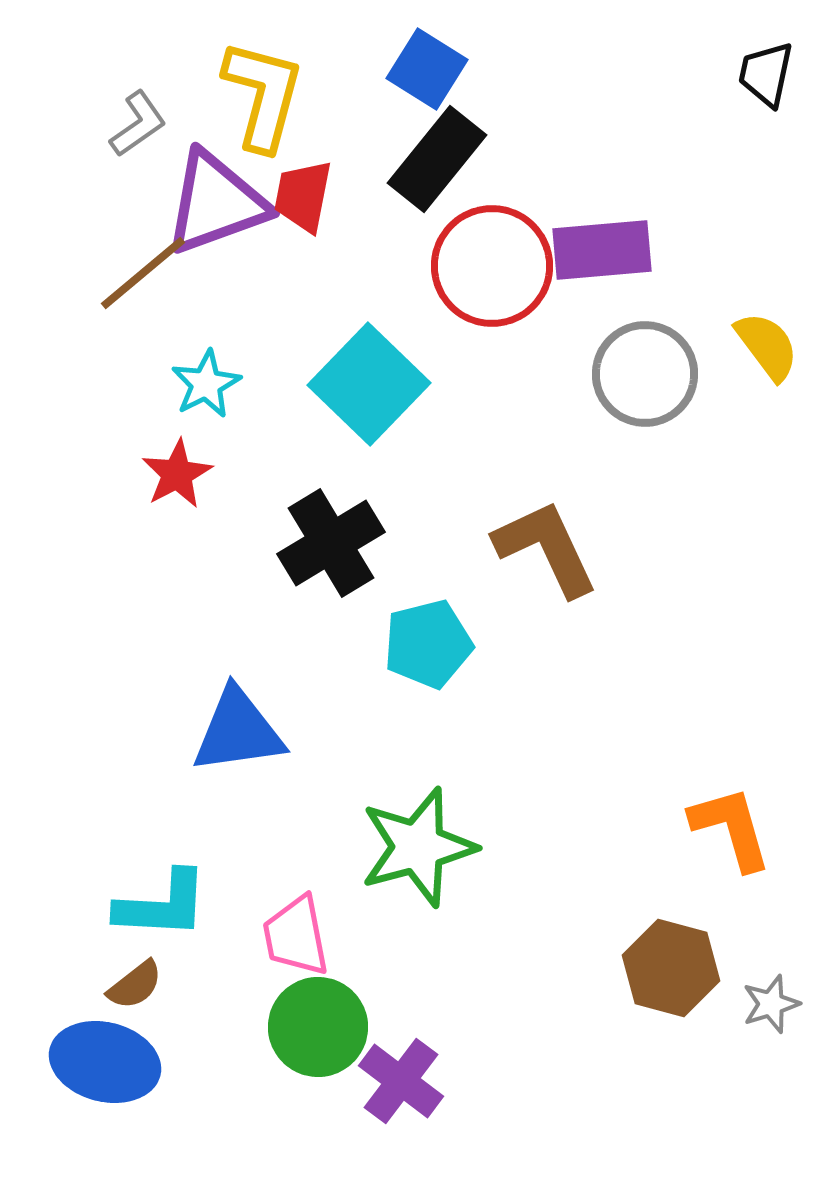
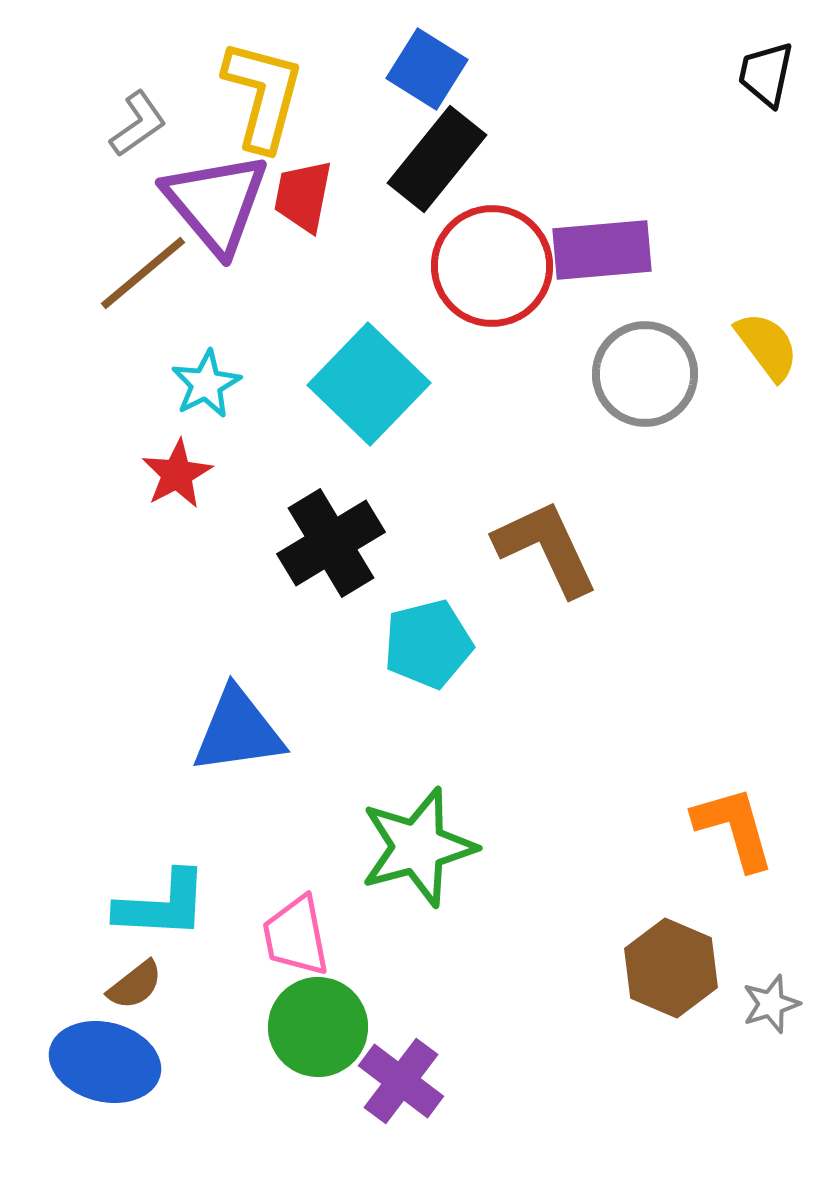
purple triangle: rotated 50 degrees counterclockwise
orange L-shape: moved 3 px right
brown hexagon: rotated 8 degrees clockwise
